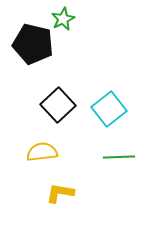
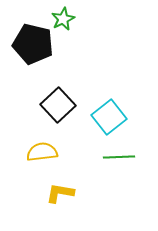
cyan square: moved 8 px down
